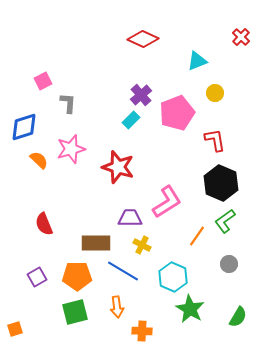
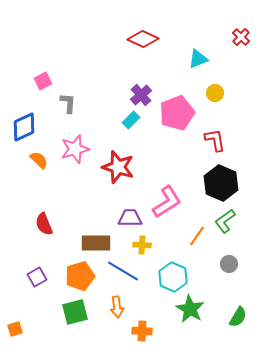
cyan triangle: moved 1 px right, 2 px up
blue diamond: rotated 8 degrees counterclockwise
pink star: moved 4 px right
yellow cross: rotated 24 degrees counterclockwise
orange pentagon: moved 3 px right; rotated 16 degrees counterclockwise
